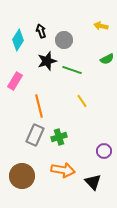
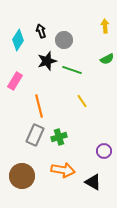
yellow arrow: moved 4 px right; rotated 72 degrees clockwise
black triangle: rotated 18 degrees counterclockwise
